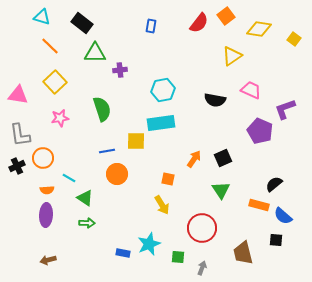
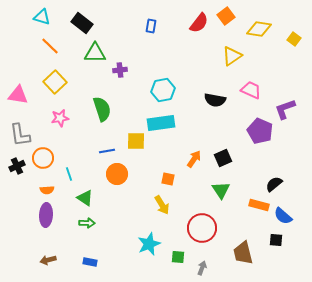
cyan line at (69, 178): moved 4 px up; rotated 40 degrees clockwise
blue rectangle at (123, 253): moved 33 px left, 9 px down
